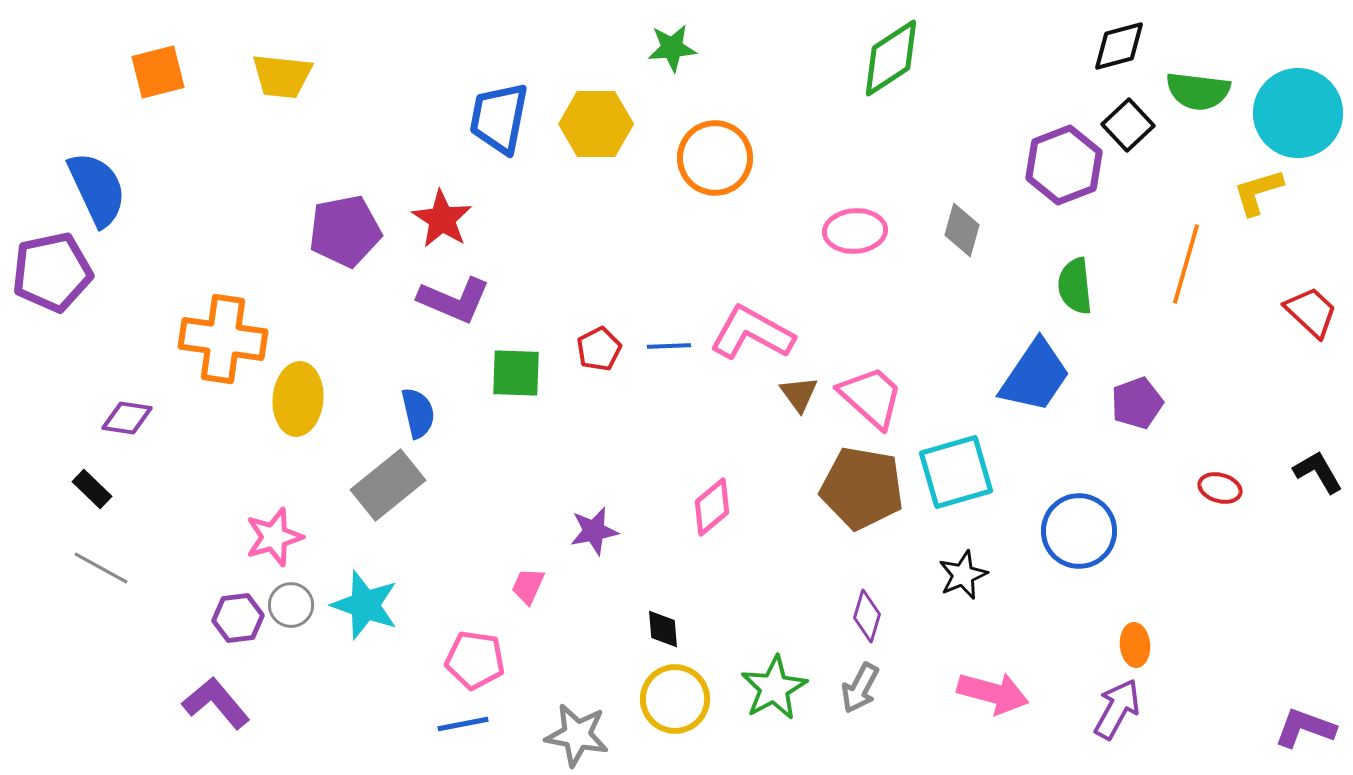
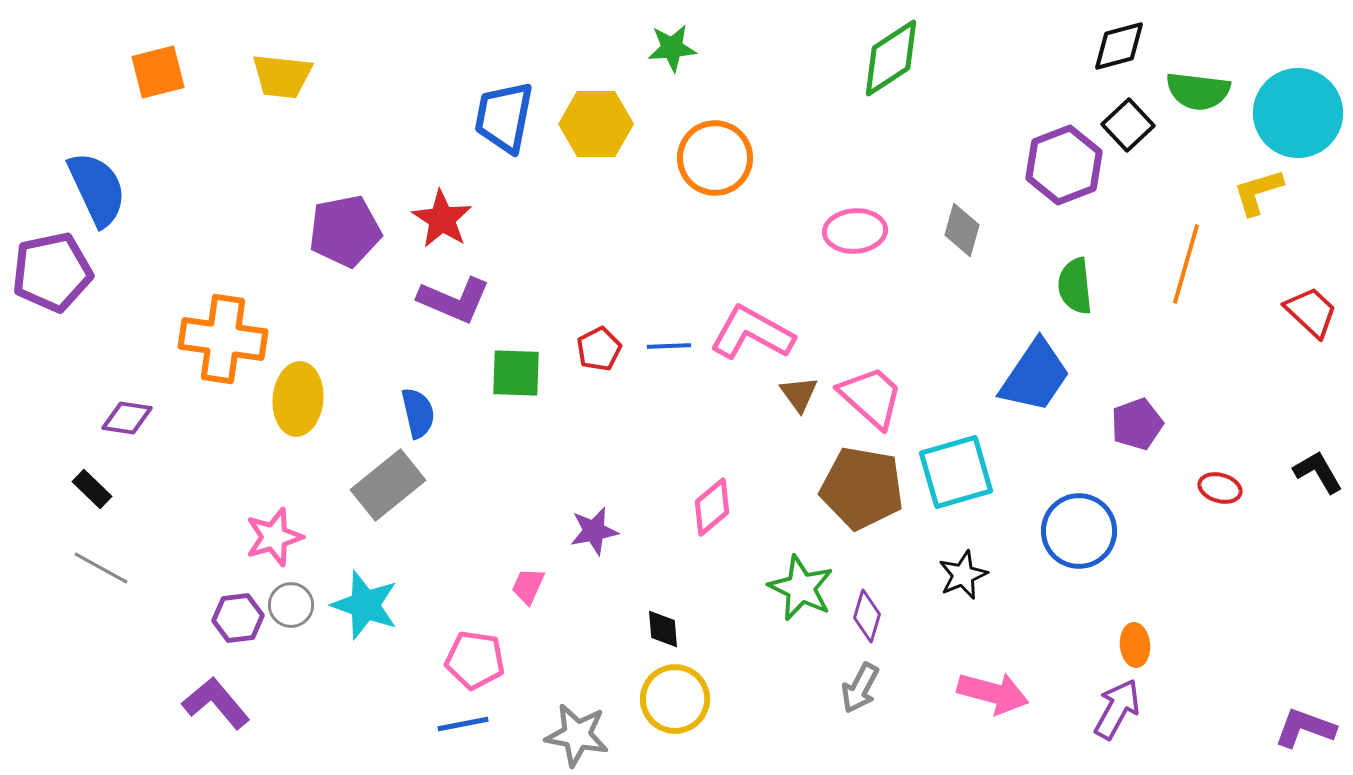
blue trapezoid at (499, 118): moved 5 px right, 1 px up
purple pentagon at (1137, 403): moved 21 px down
green star at (774, 688): moved 27 px right, 100 px up; rotated 18 degrees counterclockwise
